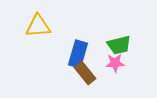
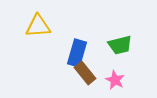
green trapezoid: moved 1 px right
blue rectangle: moved 1 px left, 1 px up
pink star: moved 17 px down; rotated 30 degrees clockwise
